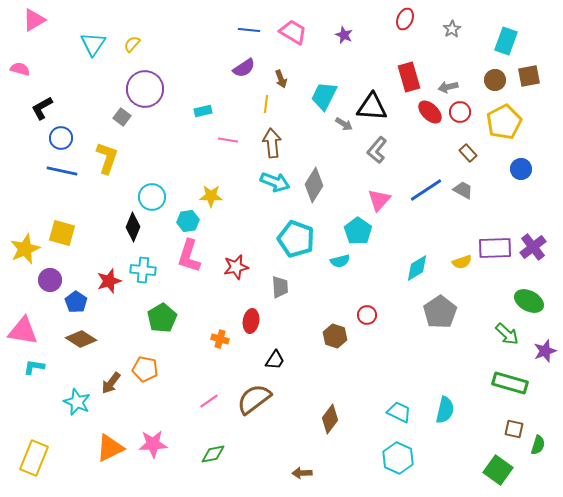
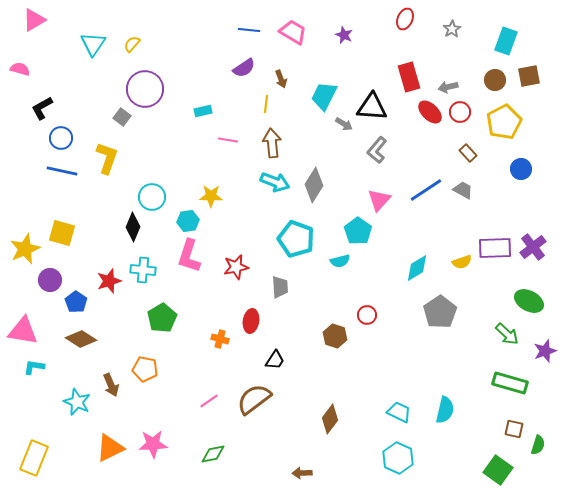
brown arrow at (111, 383): moved 2 px down; rotated 60 degrees counterclockwise
